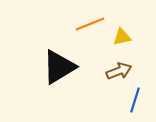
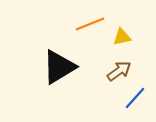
brown arrow: rotated 15 degrees counterclockwise
blue line: moved 2 px up; rotated 25 degrees clockwise
